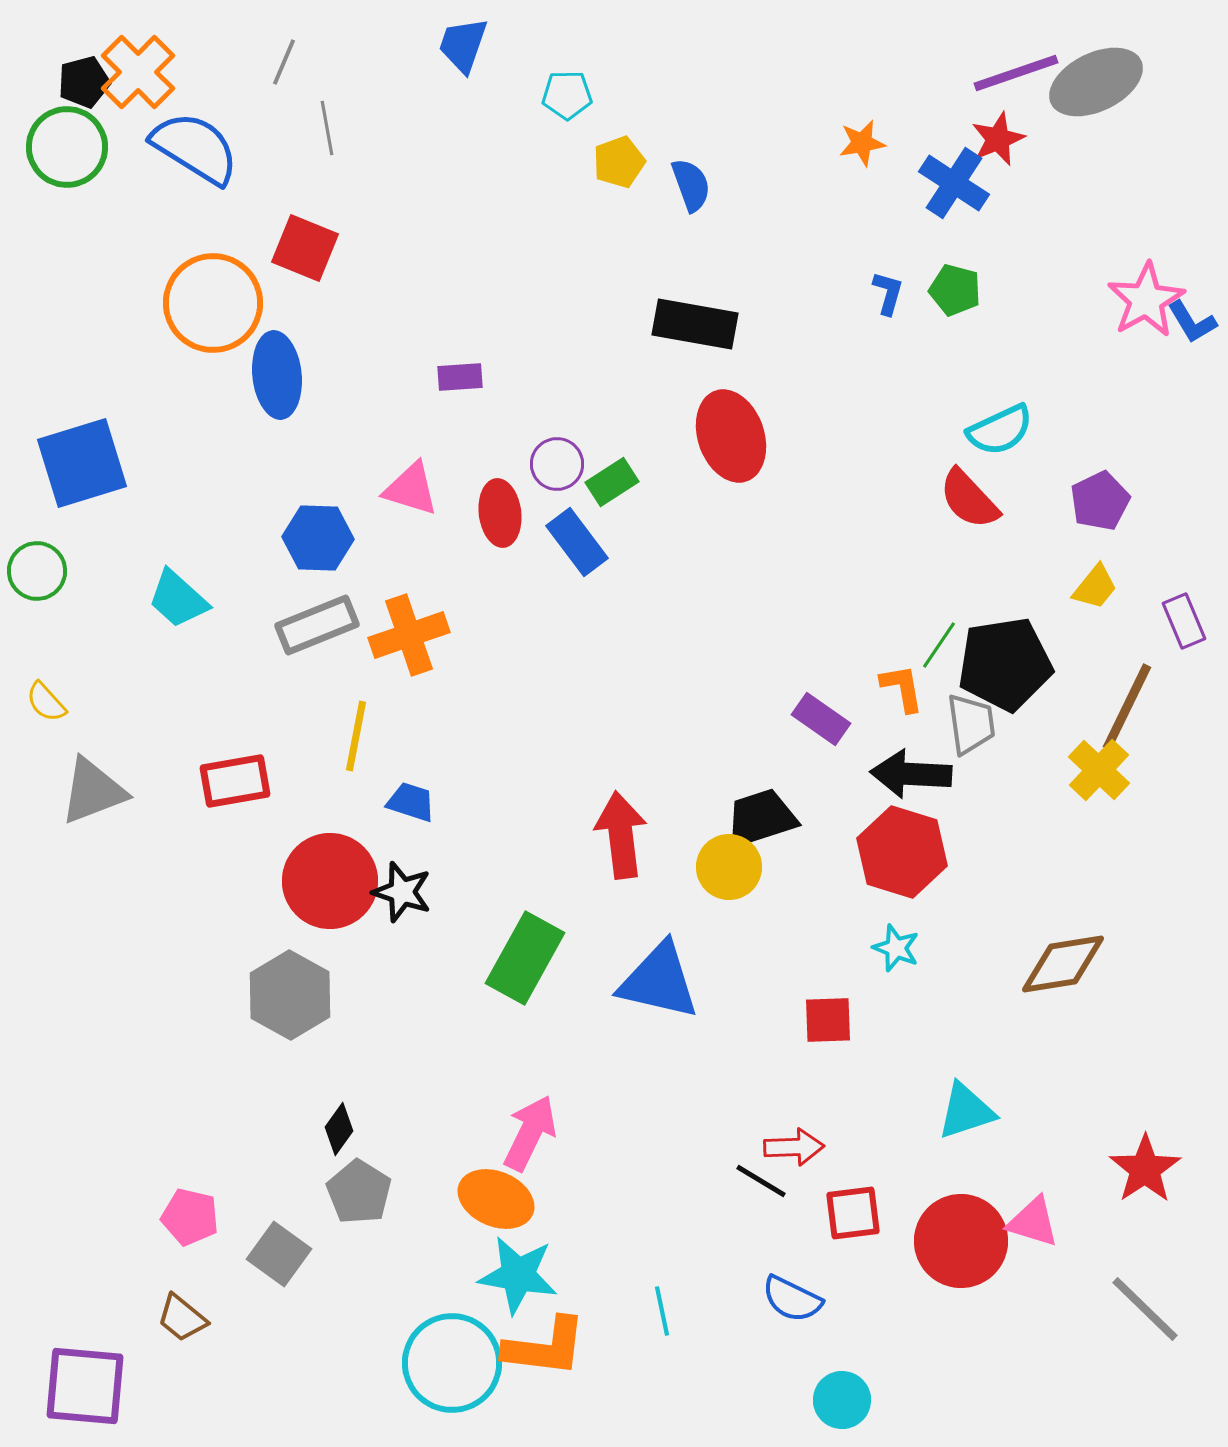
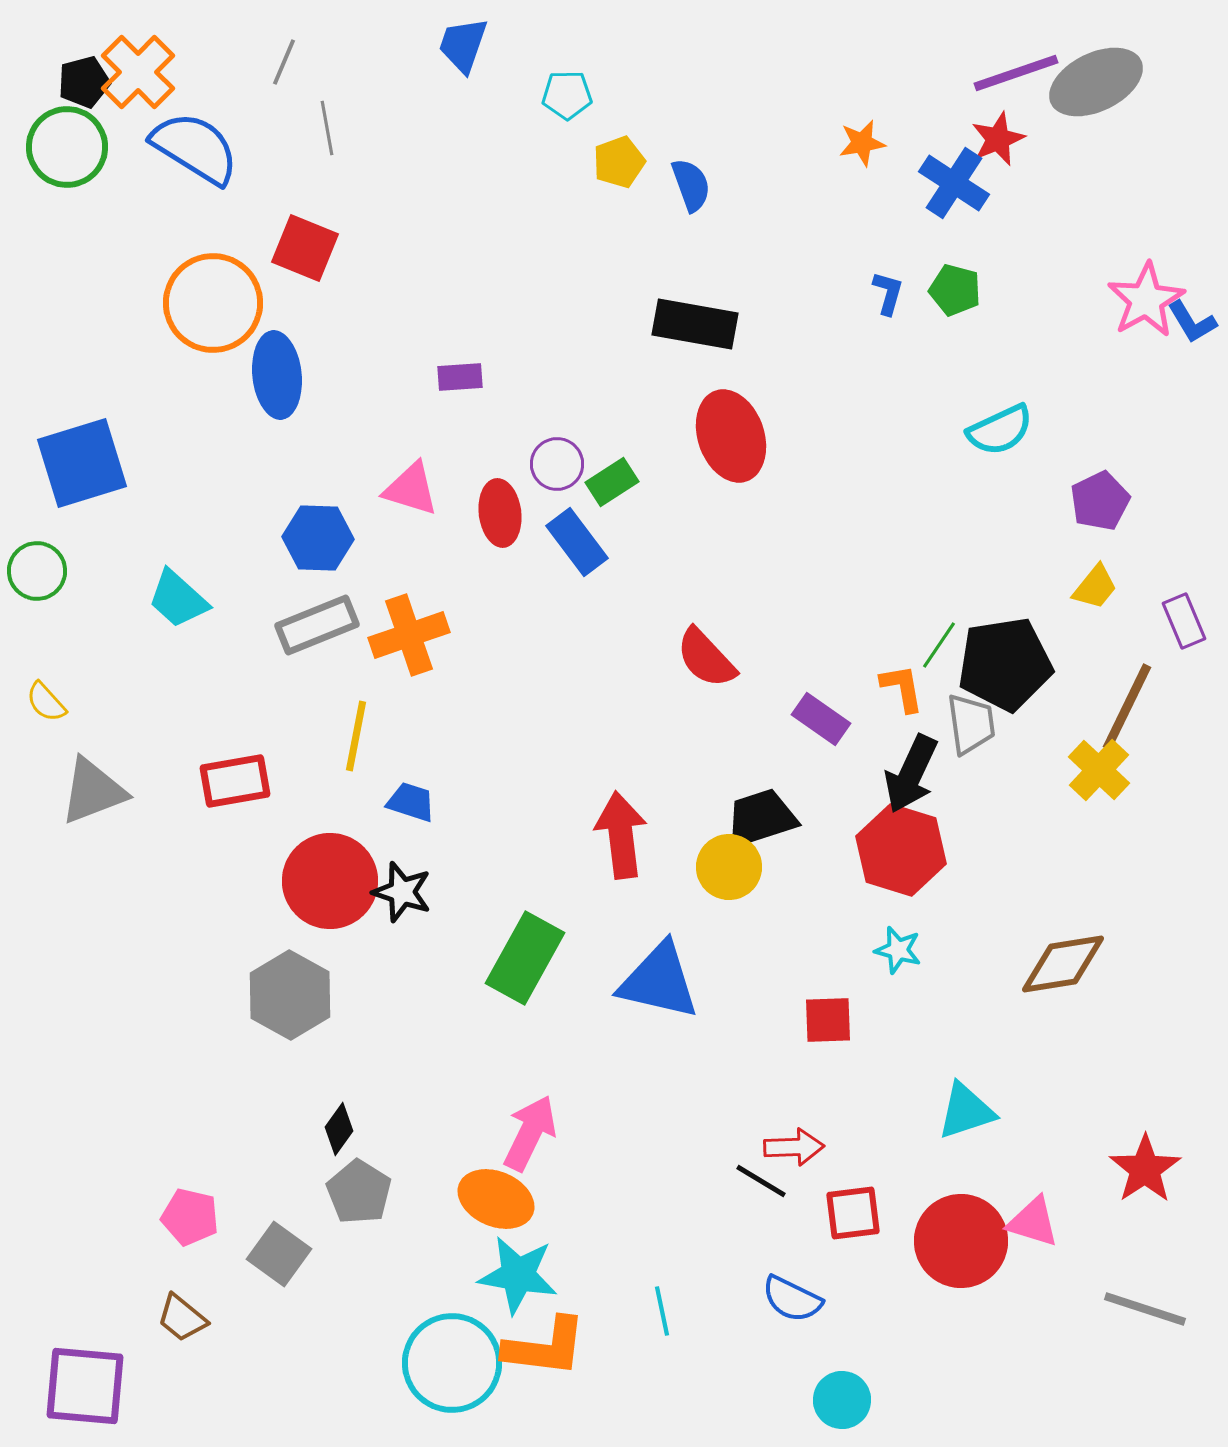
red semicircle at (969, 499): moved 263 px left, 159 px down
black arrow at (911, 774): rotated 68 degrees counterclockwise
red hexagon at (902, 852): moved 1 px left, 2 px up
cyan star at (896, 948): moved 2 px right, 2 px down; rotated 6 degrees counterclockwise
gray line at (1145, 1309): rotated 26 degrees counterclockwise
